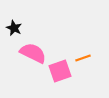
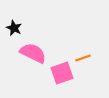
pink square: moved 2 px right, 2 px down
